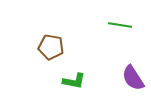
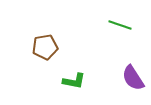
green line: rotated 10 degrees clockwise
brown pentagon: moved 6 px left; rotated 20 degrees counterclockwise
